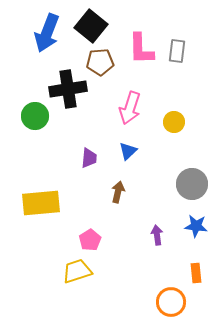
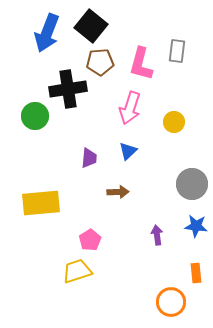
pink L-shape: moved 15 px down; rotated 16 degrees clockwise
brown arrow: rotated 75 degrees clockwise
